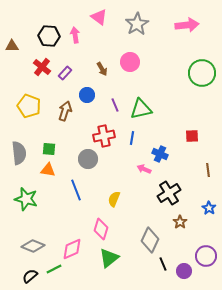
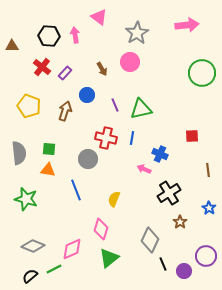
gray star at (137, 24): moved 9 px down
red cross at (104, 136): moved 2 px right, 2 px down; rotated 25 degrees clockwise
